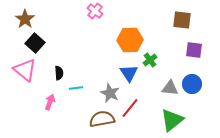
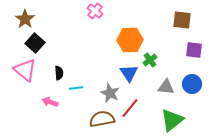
gray triangle: moved 4 px left, 1 px up
pink arrow: rotated 91 degrees counterclockwise
